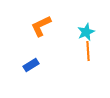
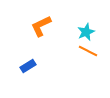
orange line: rotated 60 degrees counterclockwise
blue rectangle: moved 3 px left, 1 px down
